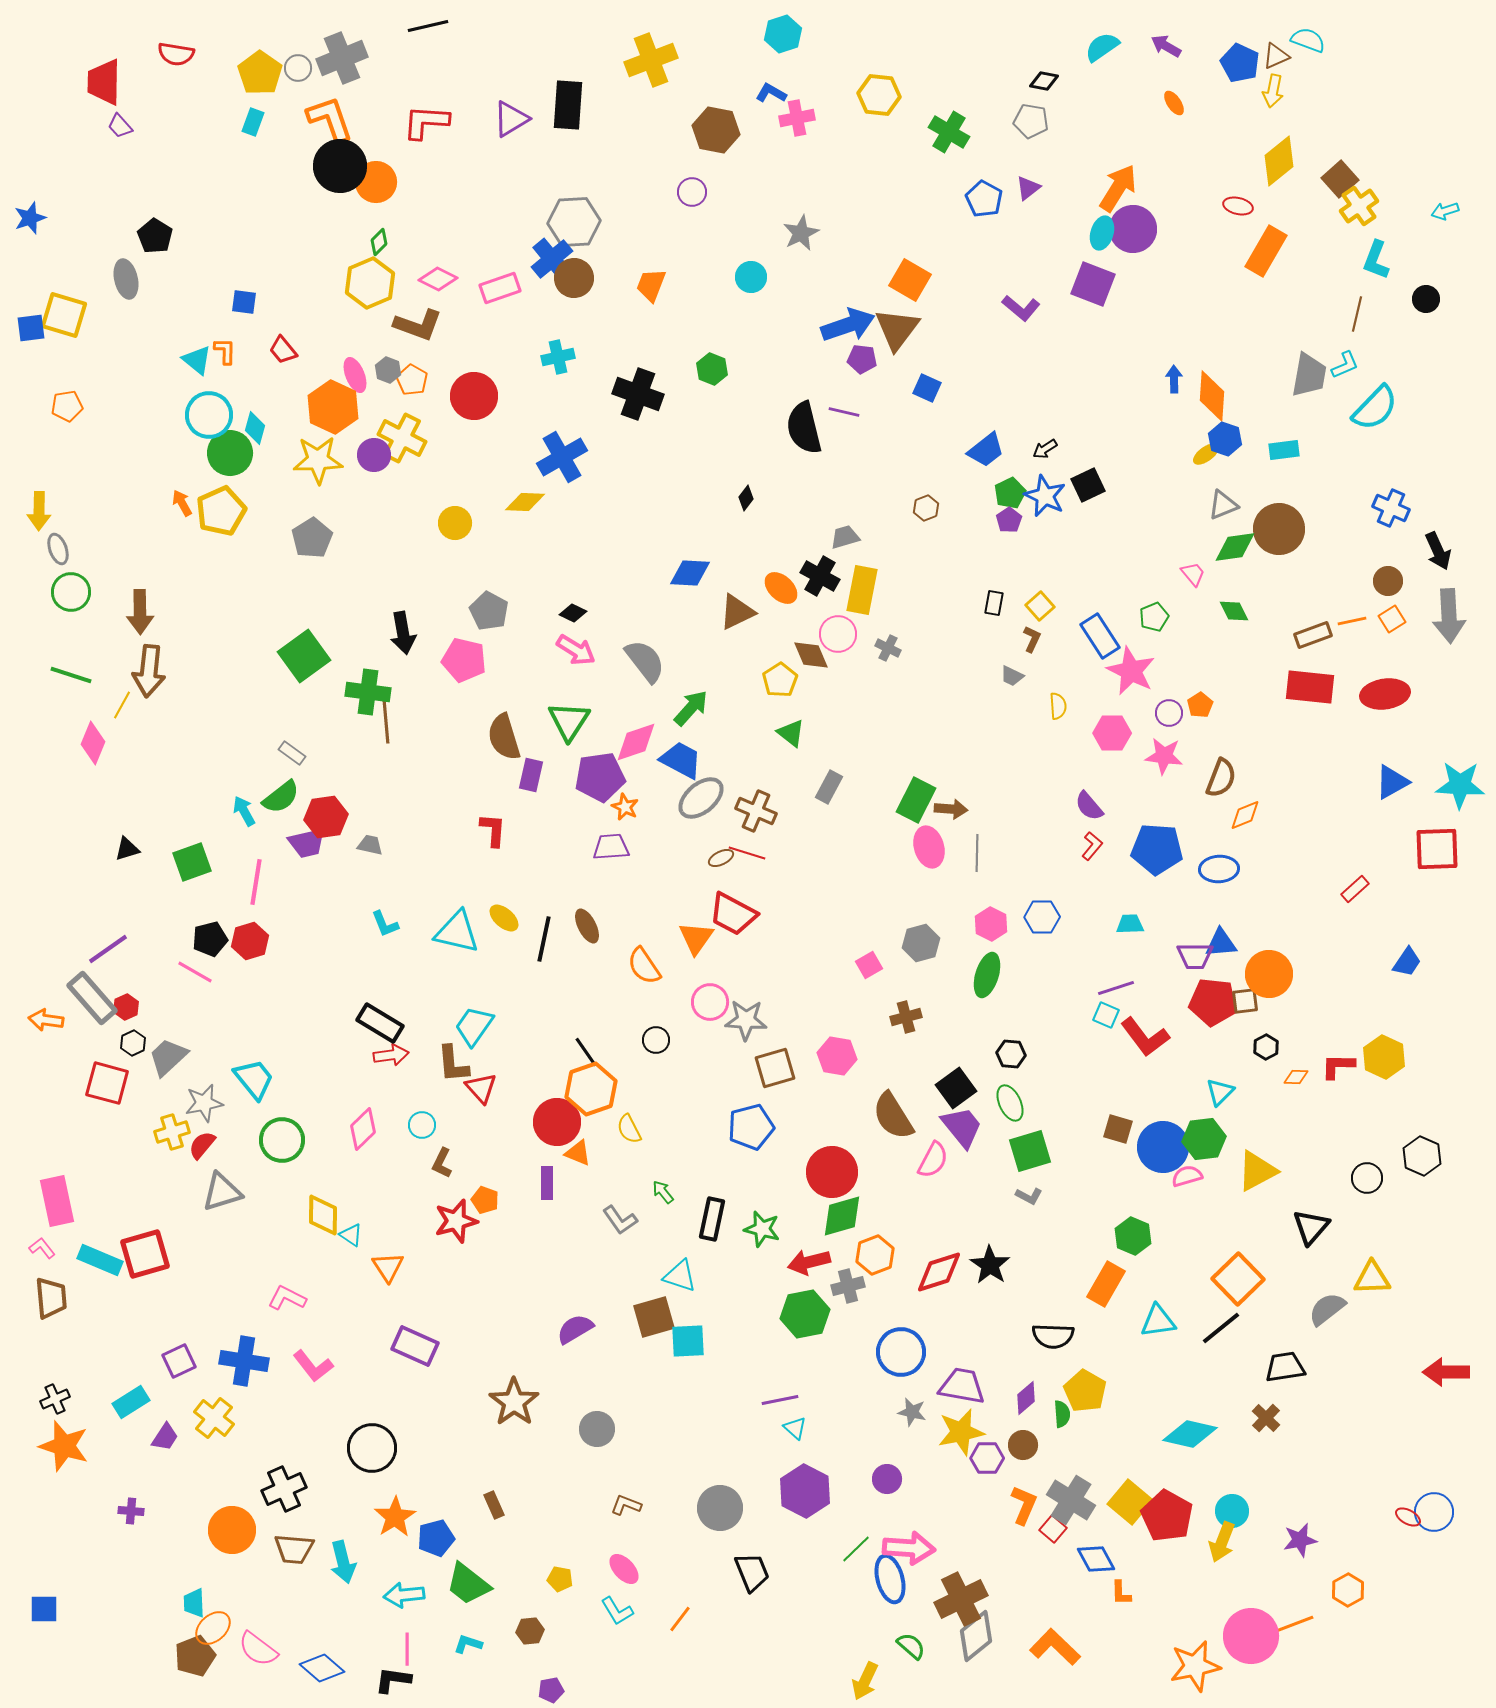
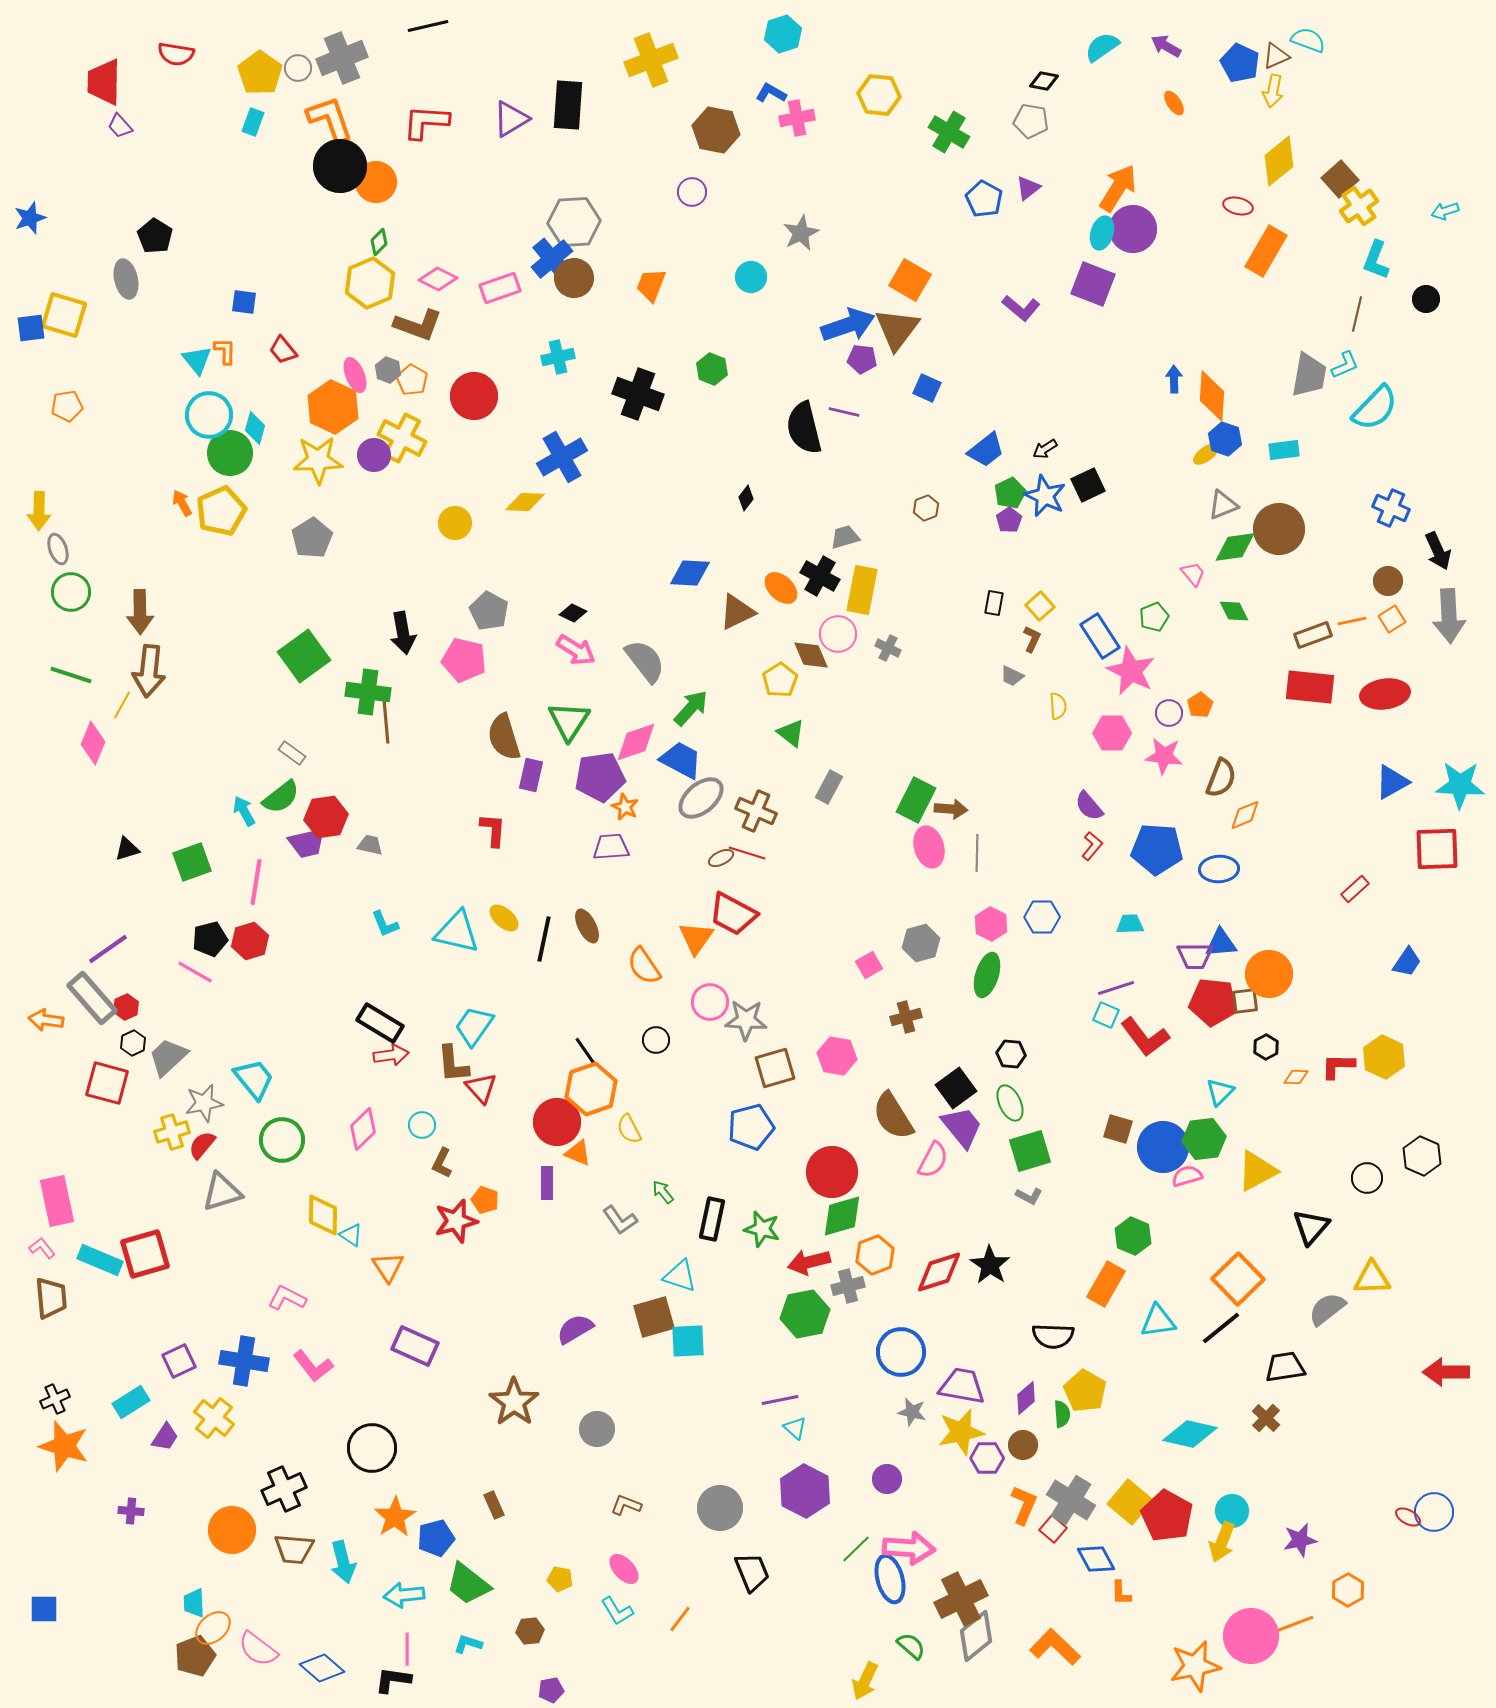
cyan triangle at (197, 360): rotated 12 degrees clockwise
